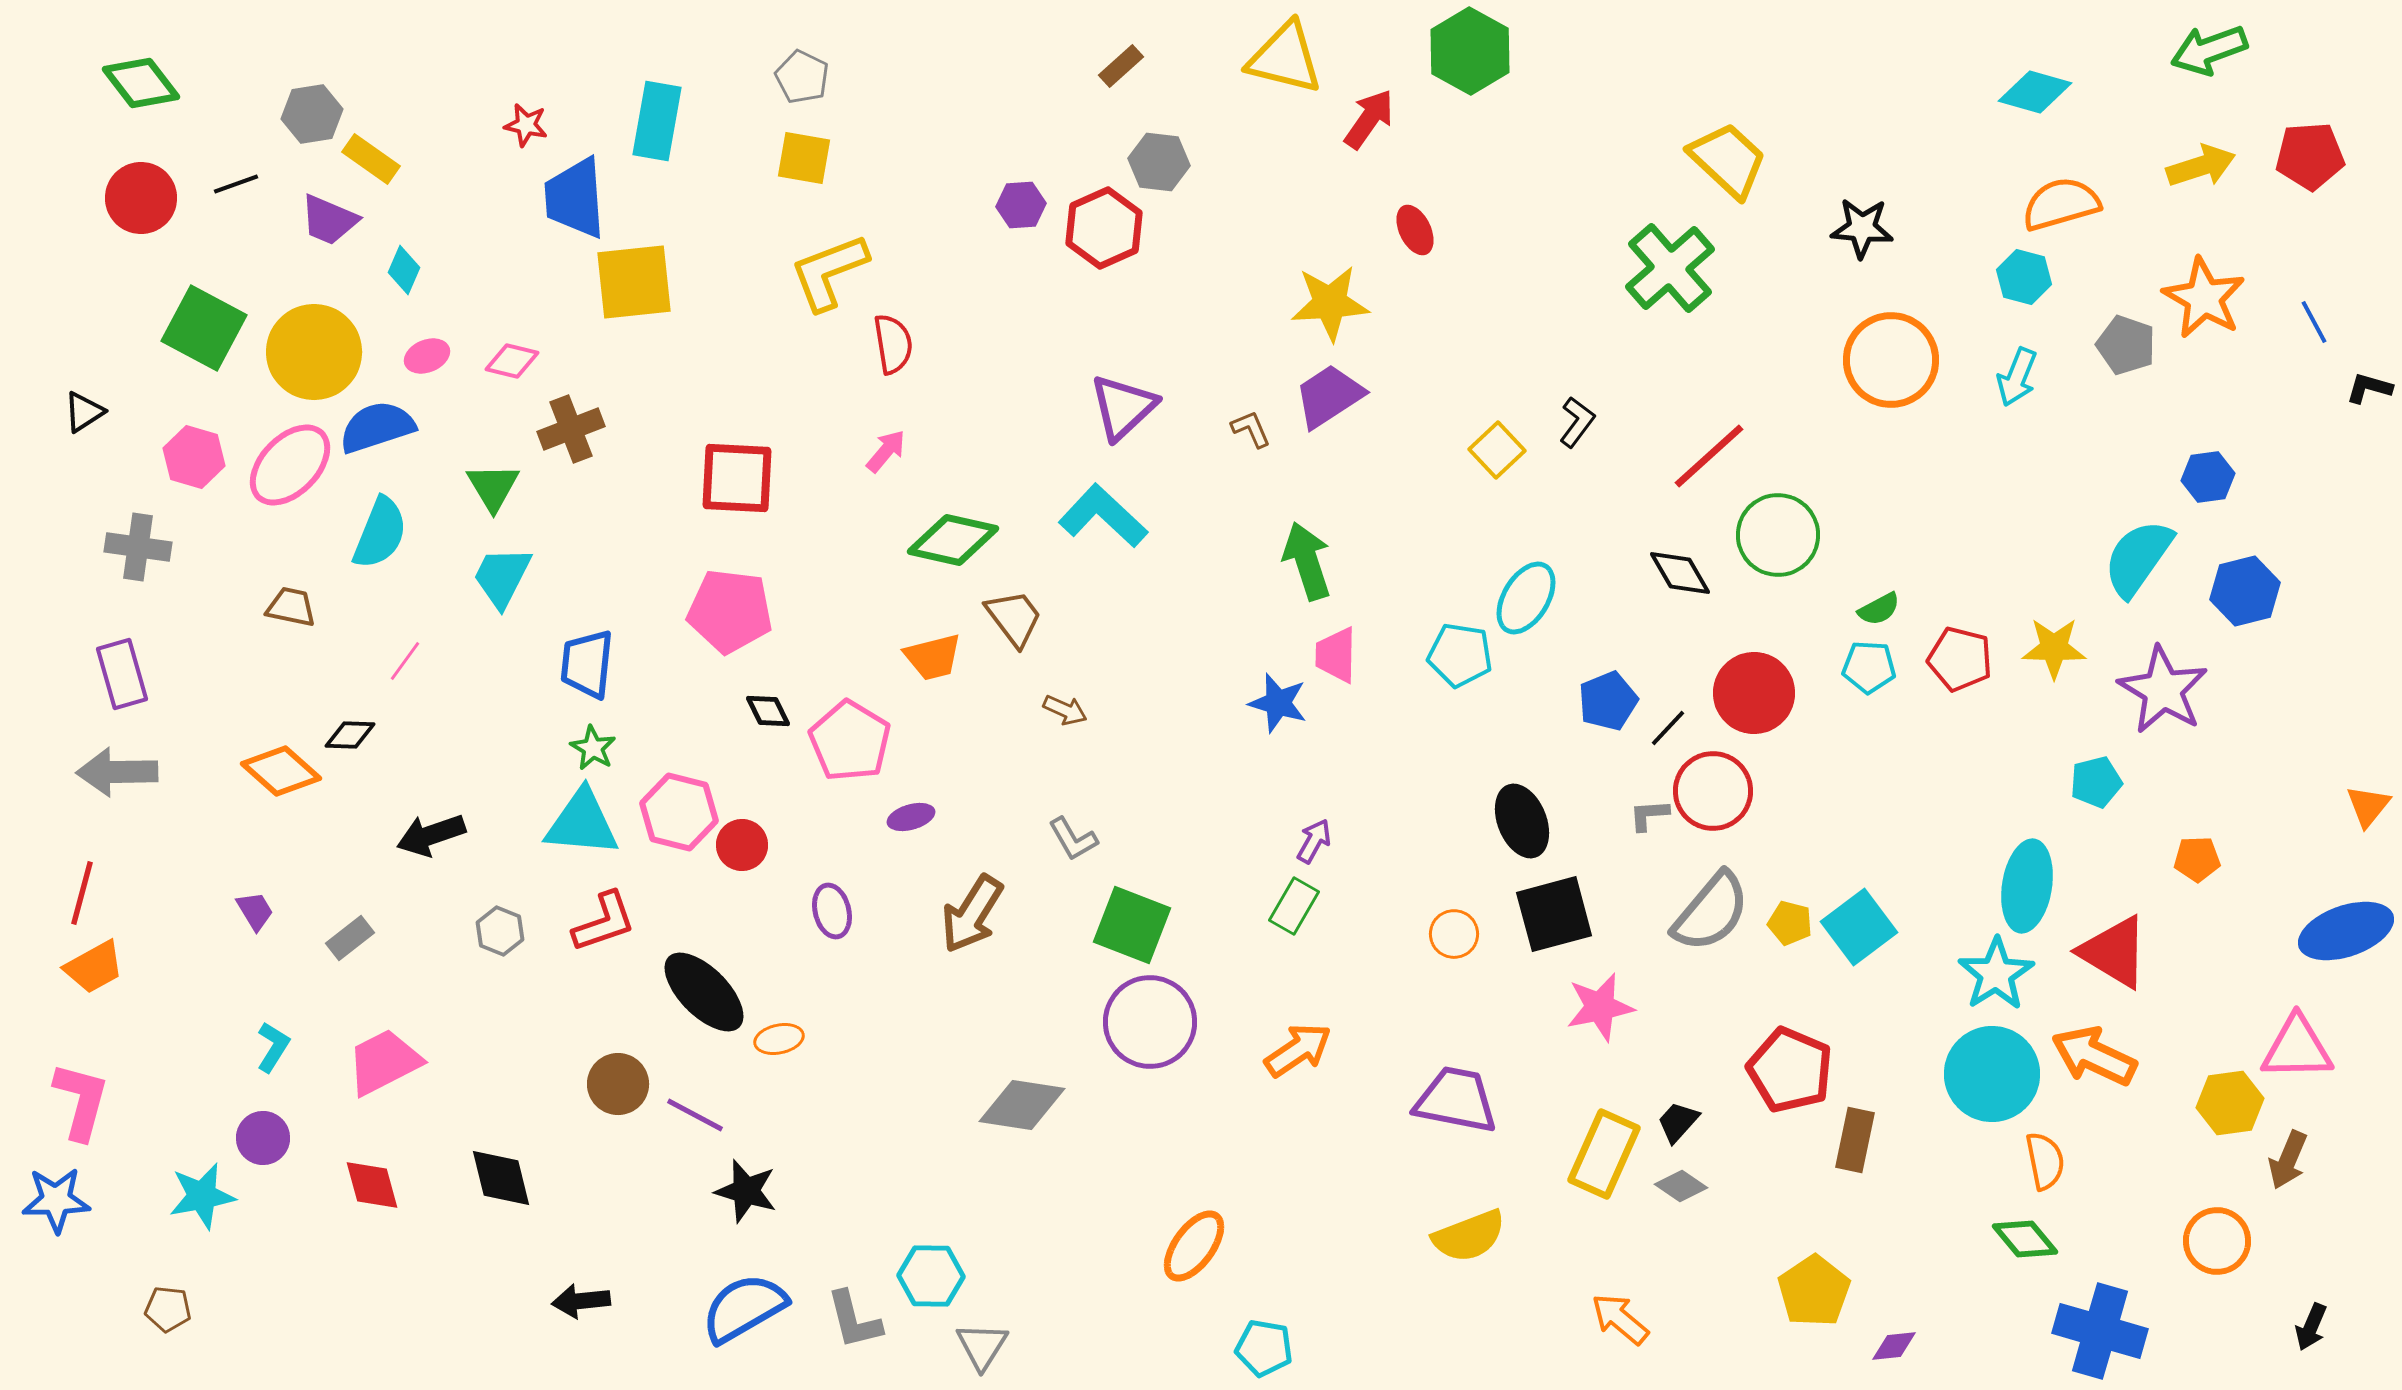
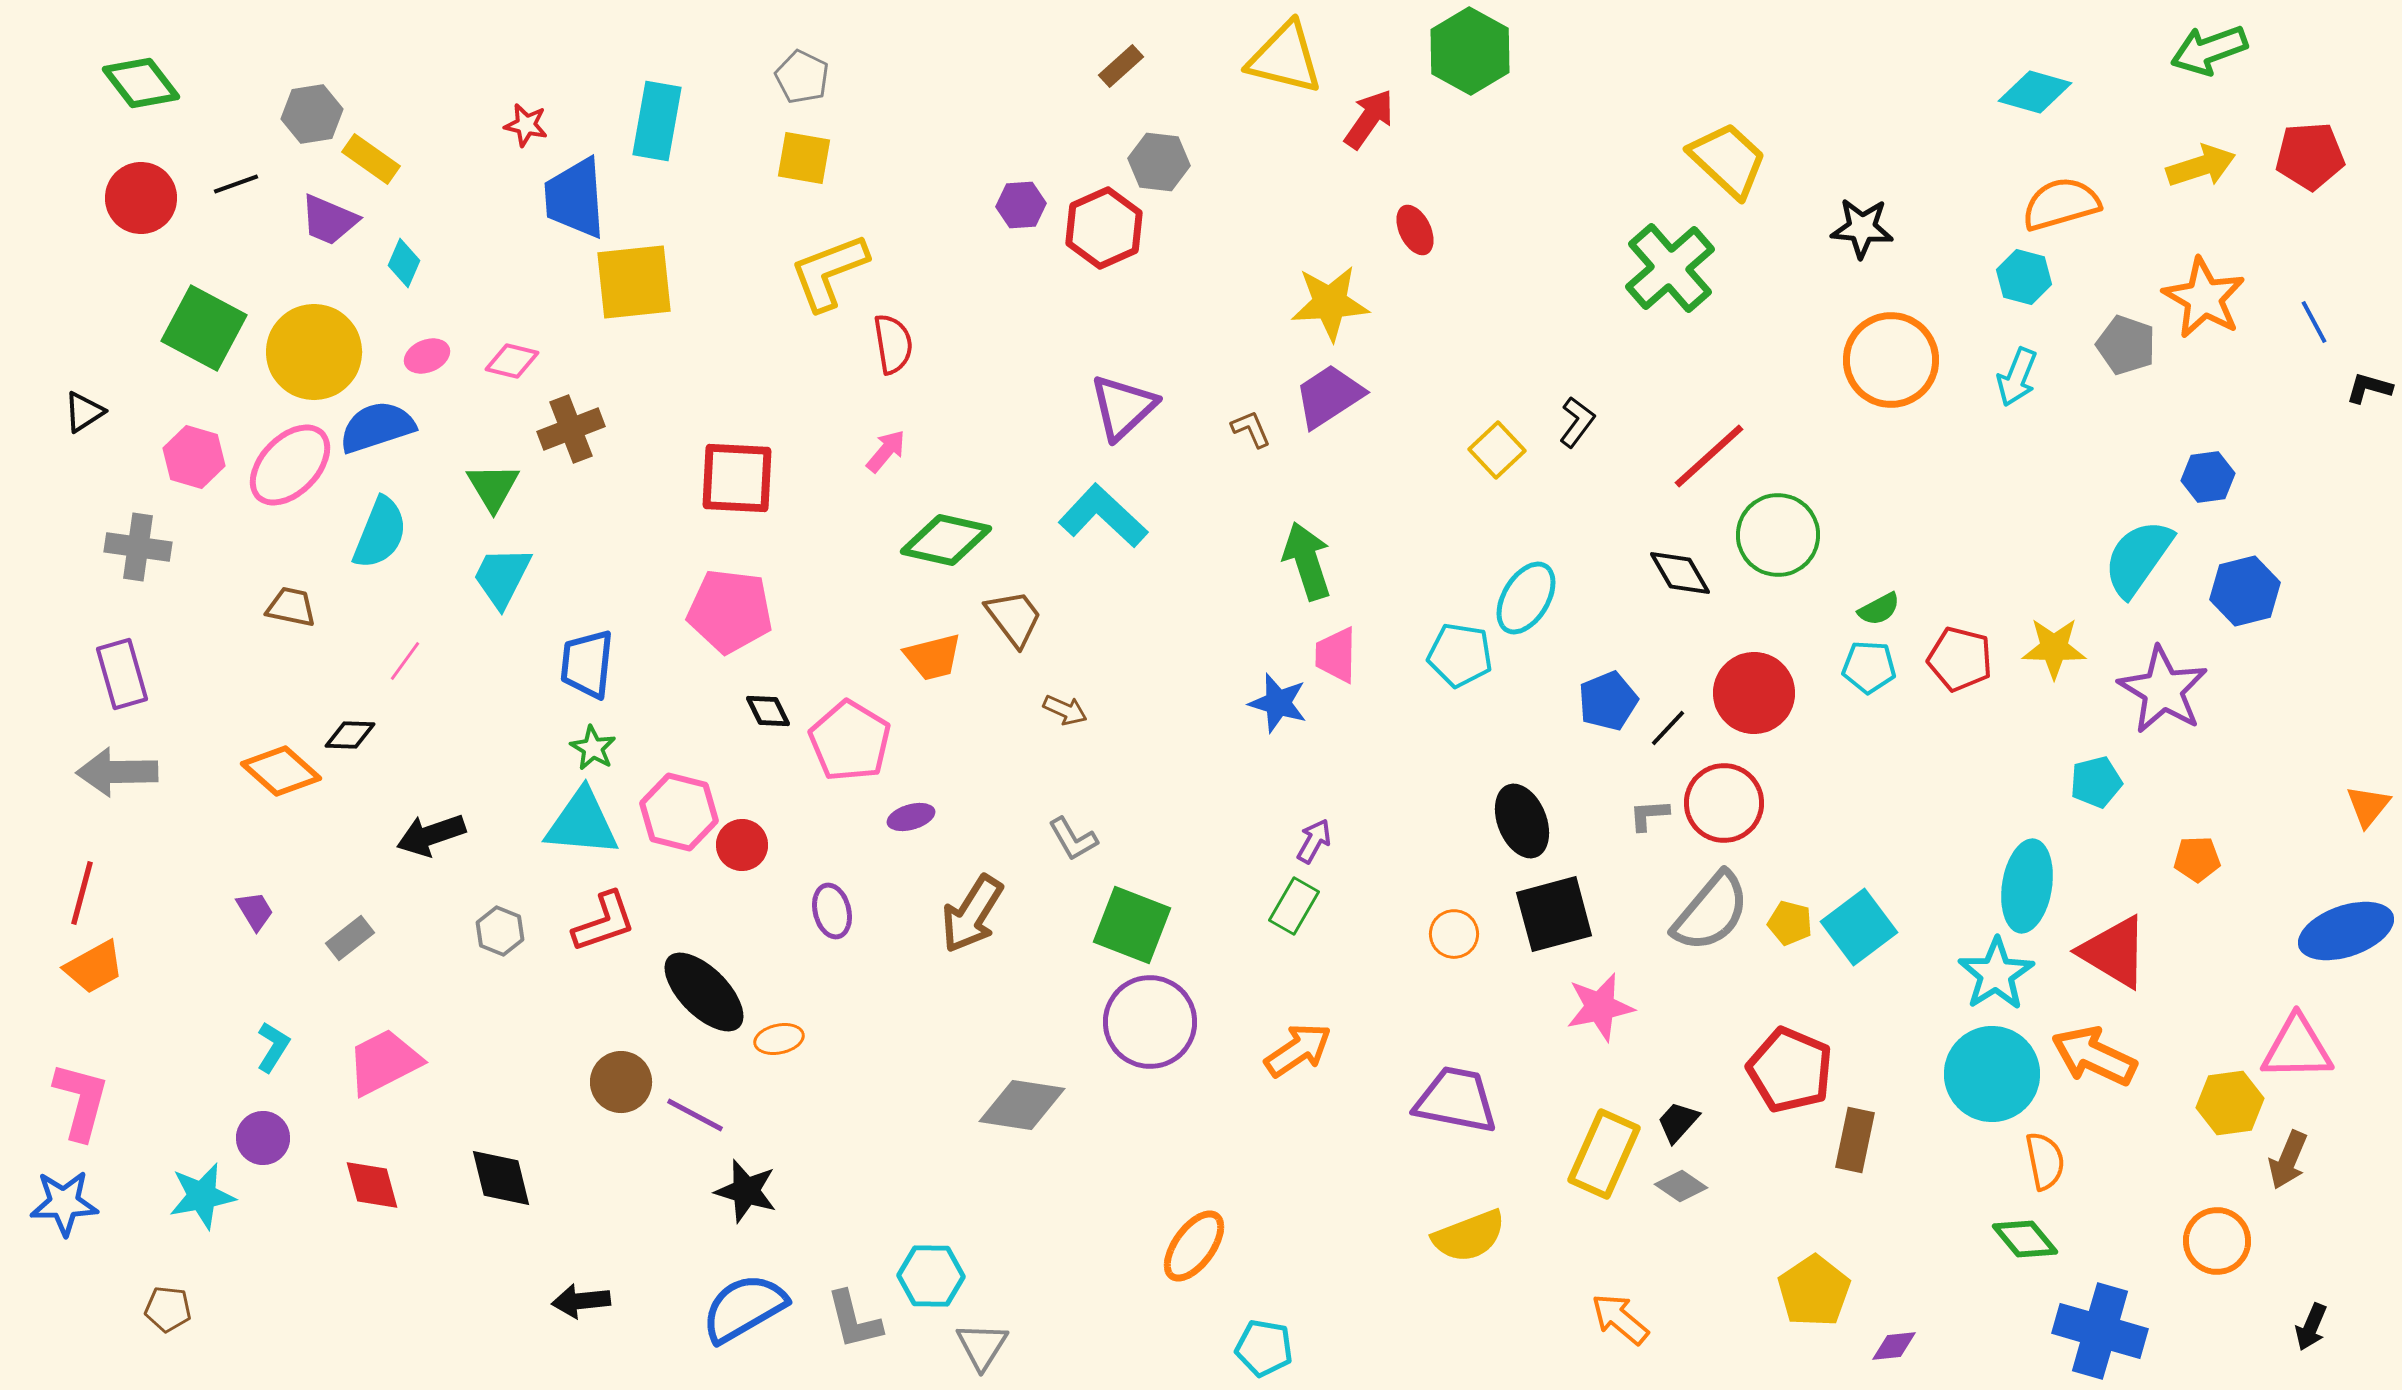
cyan diamond at (404, 270): moved 7 px up
green diamond at (953, 540): moved 7 px left
red circle at (1713, 791): moved 11 px right, 12 px down
brown circle at (618, 1084): moved 3 px right, 2 px up
blue star at (56, 1200): moved 8 px right, 3 px down
